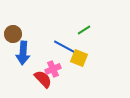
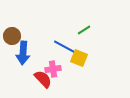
brown circle: moved 1 px left, 2 px down
pink cross: rotated 14 degrees clockwise
